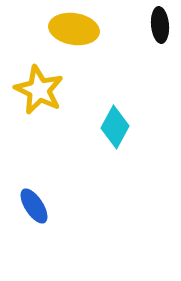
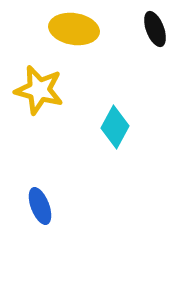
black ellipse: moved 5 px left, 4 px down; rotated 16 degrees counterclockwise
yellow star: rotated 12 degrees counterclockwise
blue ellipse: moved 6 px right; rotated 12 degrees clockwise
